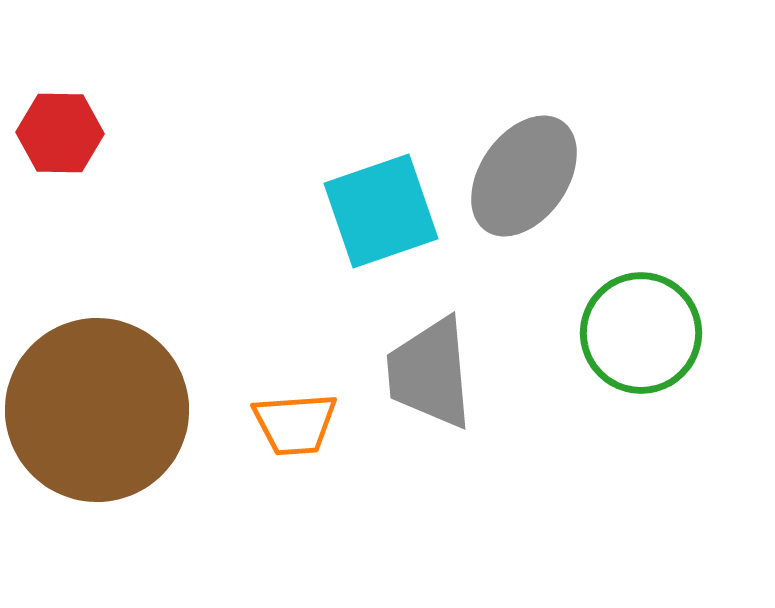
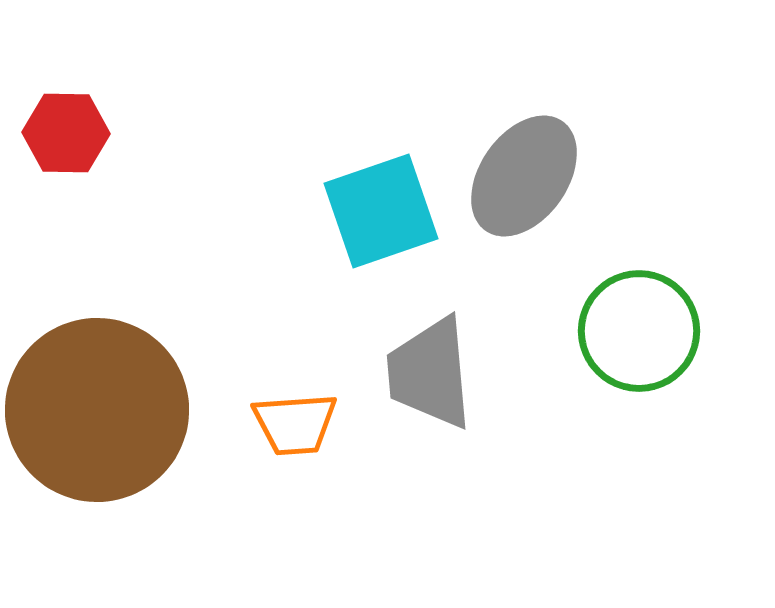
red hexagon: moved 6 px right
green circle: moved 2 px left, 2 px up
